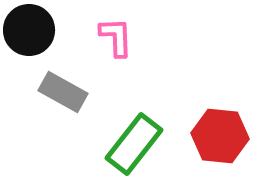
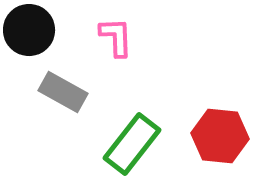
green rectangle: moved 2 px left
